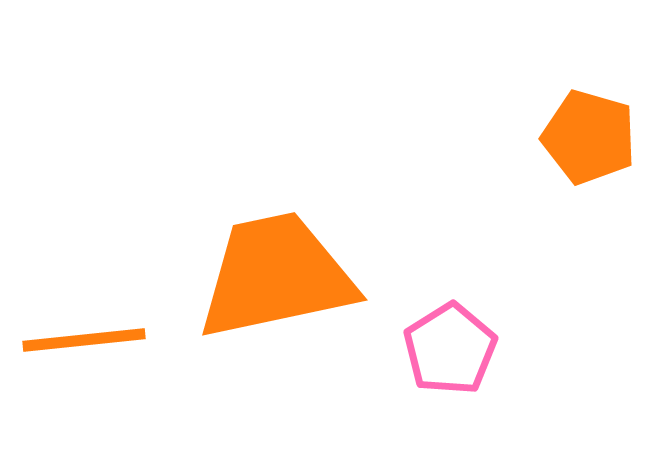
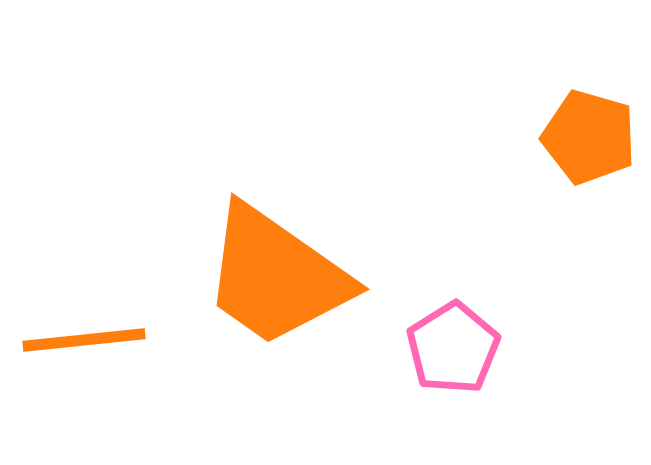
orange trapezoid: rotated 133 degrees counterclockwise
pink pentagon: moved 3 px right, 1 px up
